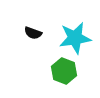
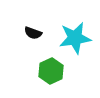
green hexagon: moved 13 px left; rotated 15 degrees clockwise
